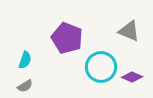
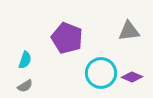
gray triangle: rotated 30 degrees counterclockwise
cyan circle: moved 6 px down
